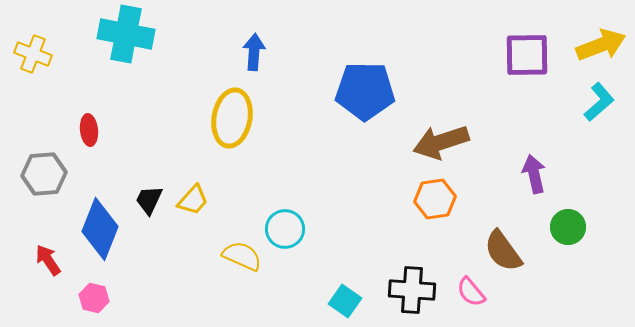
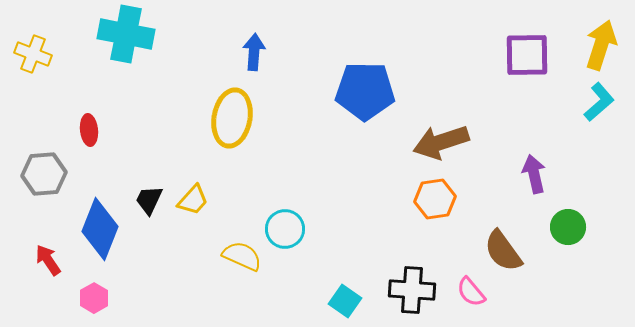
yellow arrow: rotated 51 degrees counterclockwise
pink hexagon: rotated 16 degrees clockwise
